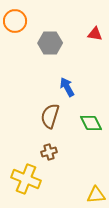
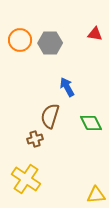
orange circle: moved 5 px right, 19 px down
brown cross: moved 14 px left, 13 px up
yellow cross: rotated 12 degrees clockwise
